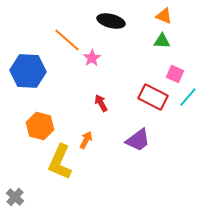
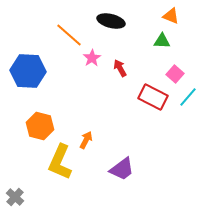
orange triangle: moved 7 px right
orange line: moved 2 px right, 5 px up
pink square: rotated 18 degrees clockwise
red arrow: moved 19 px right, 35 px up
purple trapezoid: moved 16 px left, 29 px down
